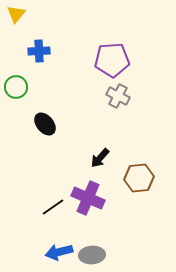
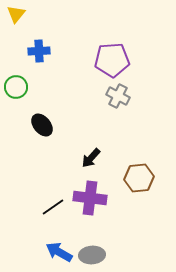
black ellipse: moved 3 px left, 1 px down
black arrow: moved 9 px left
purple cross: moved 2 px right; rotated 16 degrees counterclockwise
blue arrow: rotated 44 degrees clockwise
